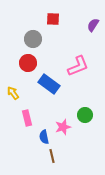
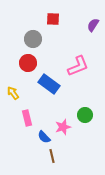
blue semicircle: rotated 32 degrees counterclockwise
